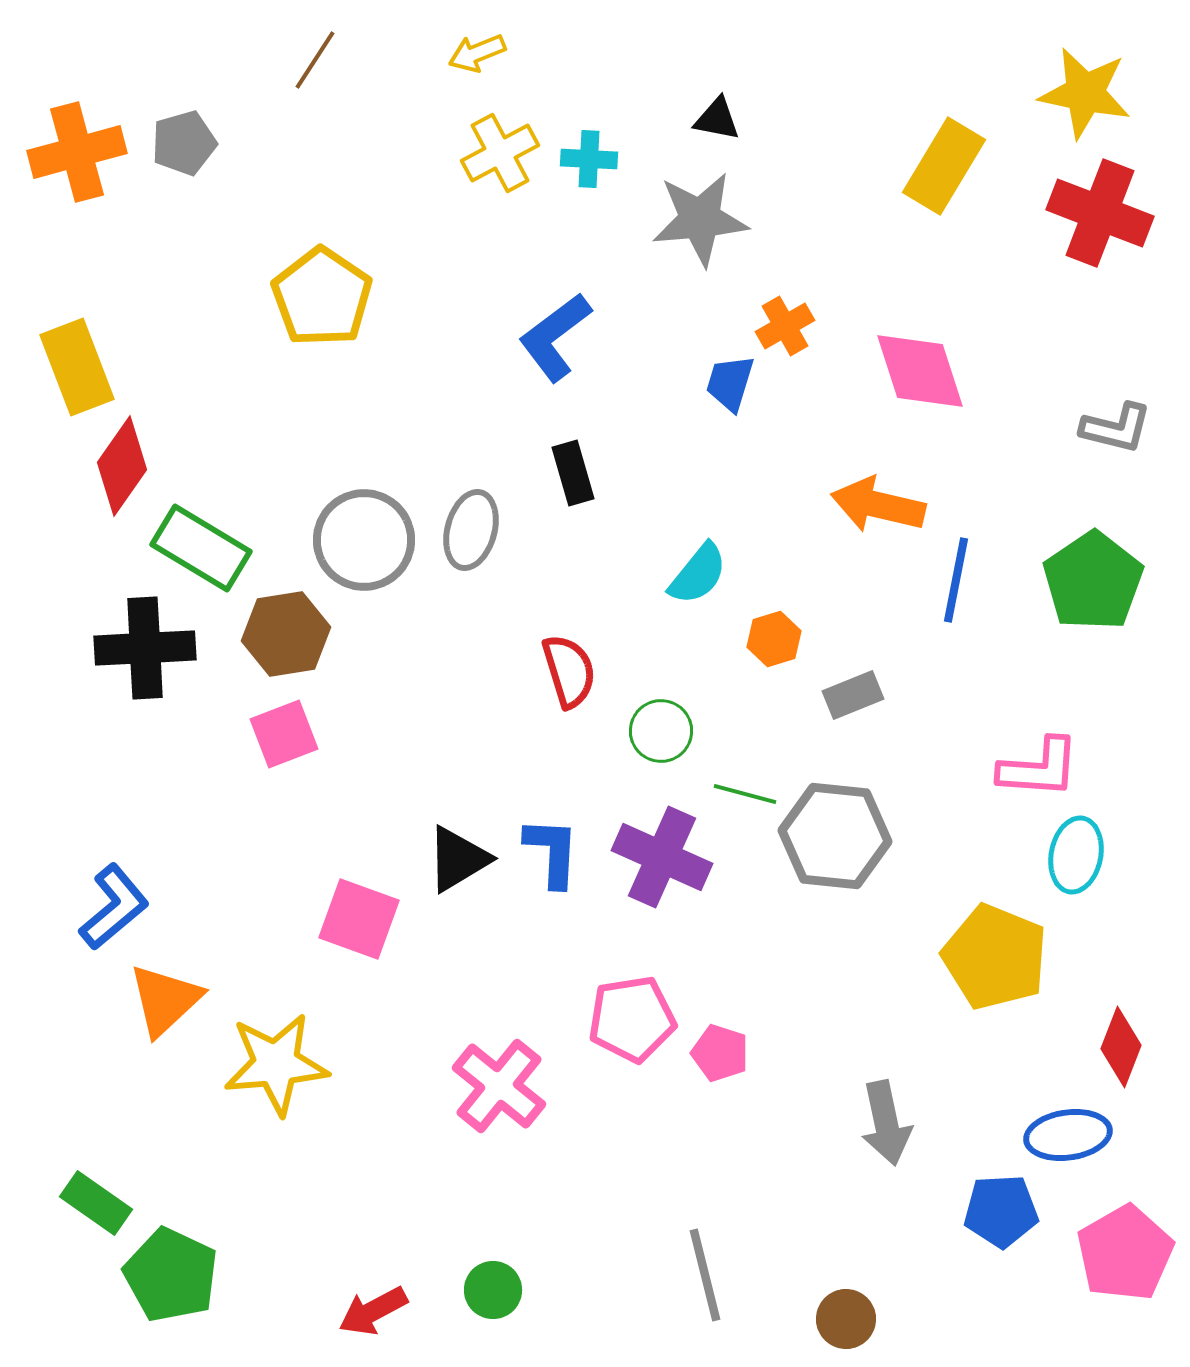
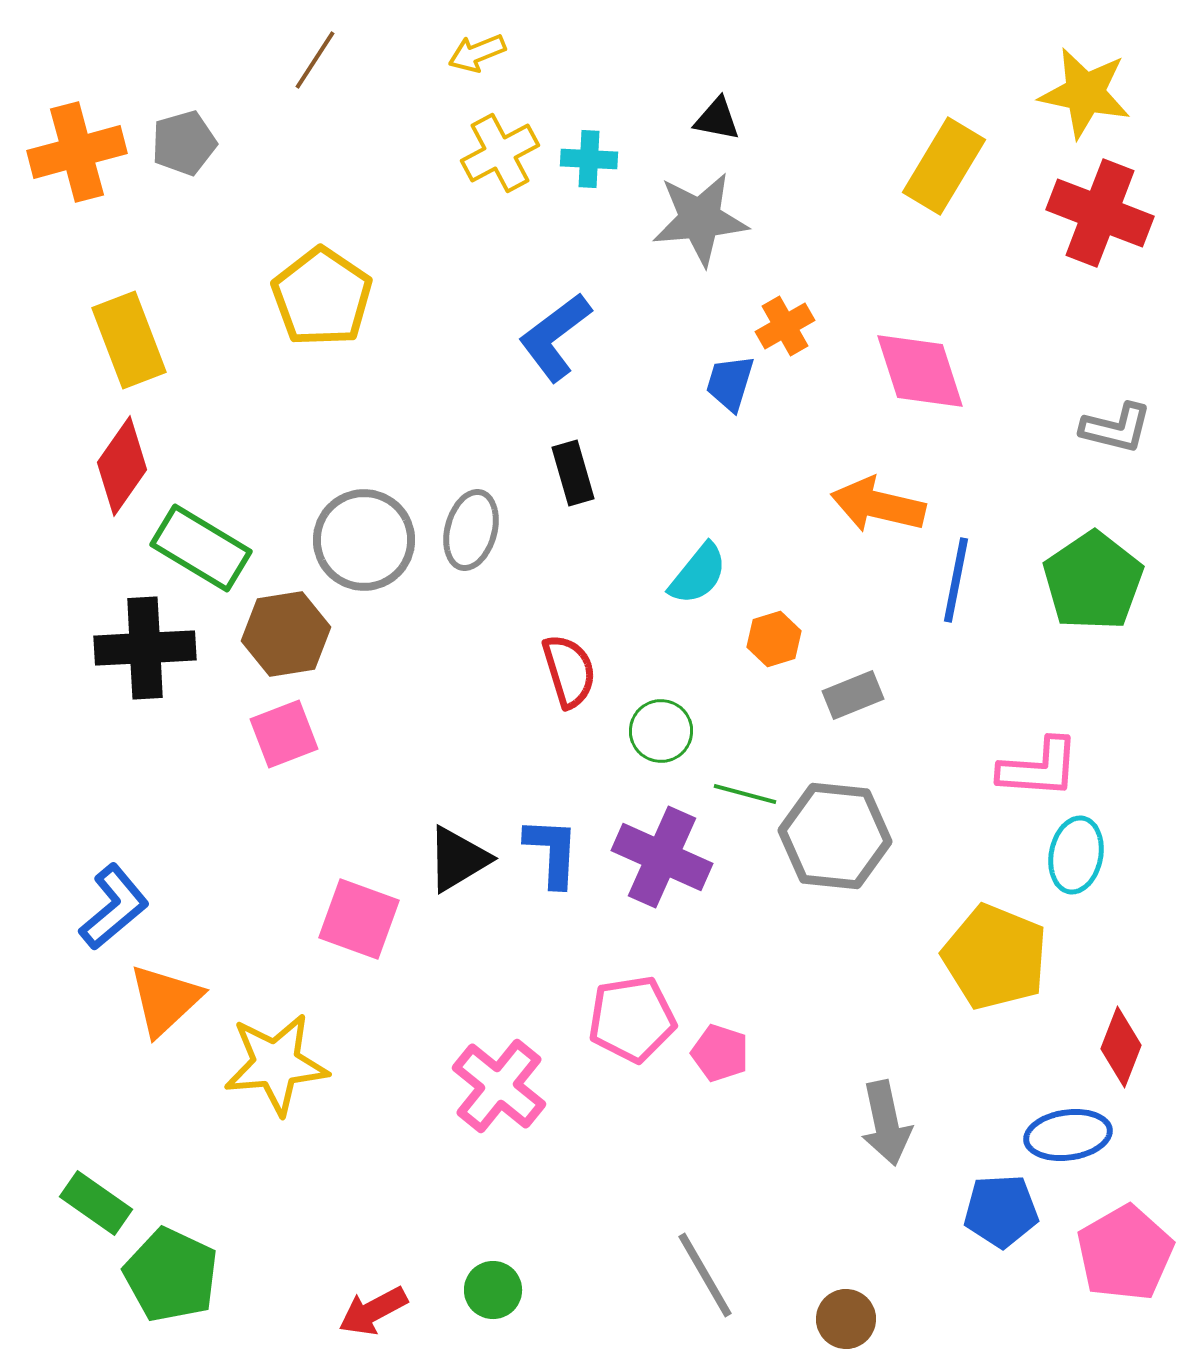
yellow rectangle at (77, 367): moved 52 px right, 27 px up
gray line at (705, 1275): rotated 16 degrees counterclockwise
